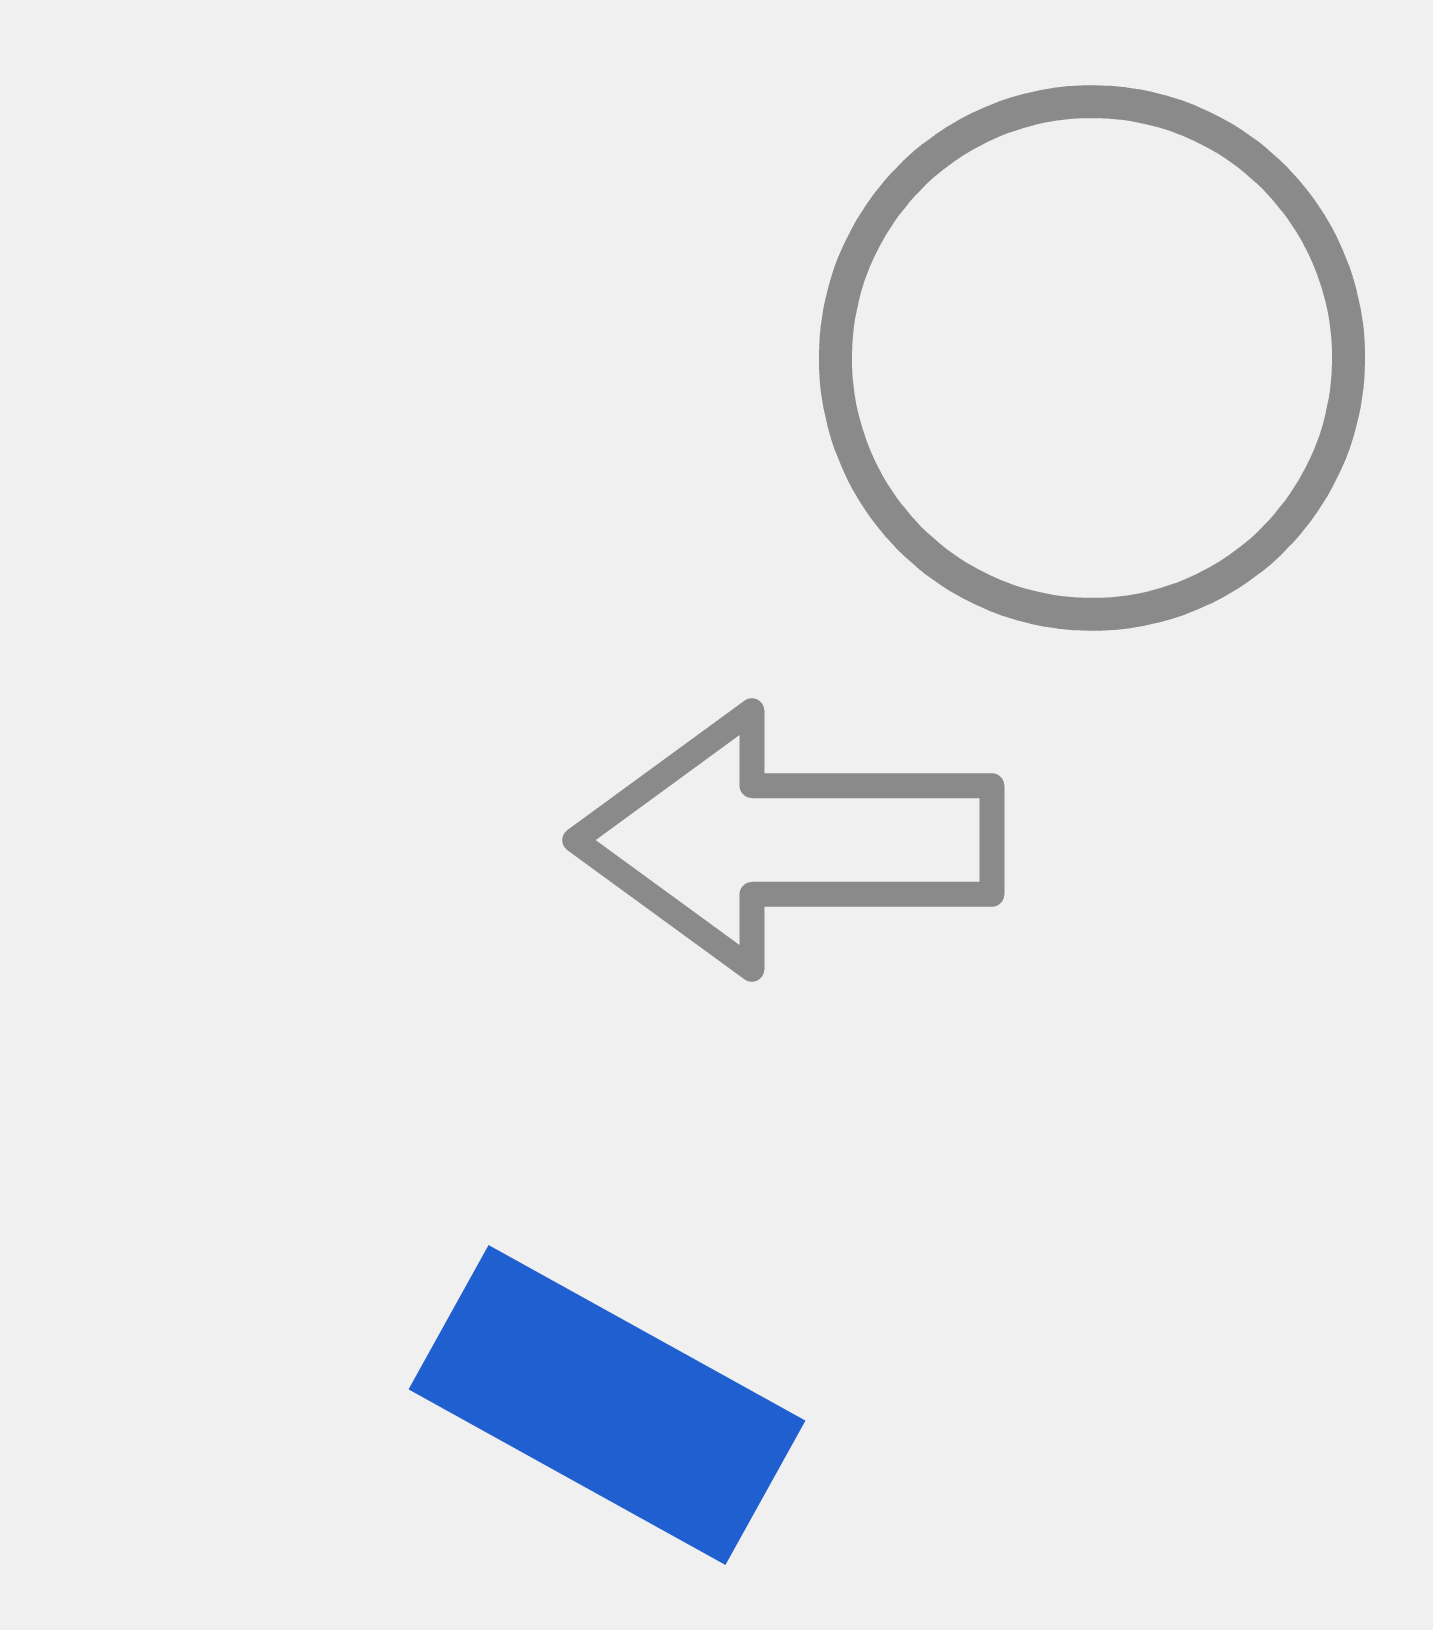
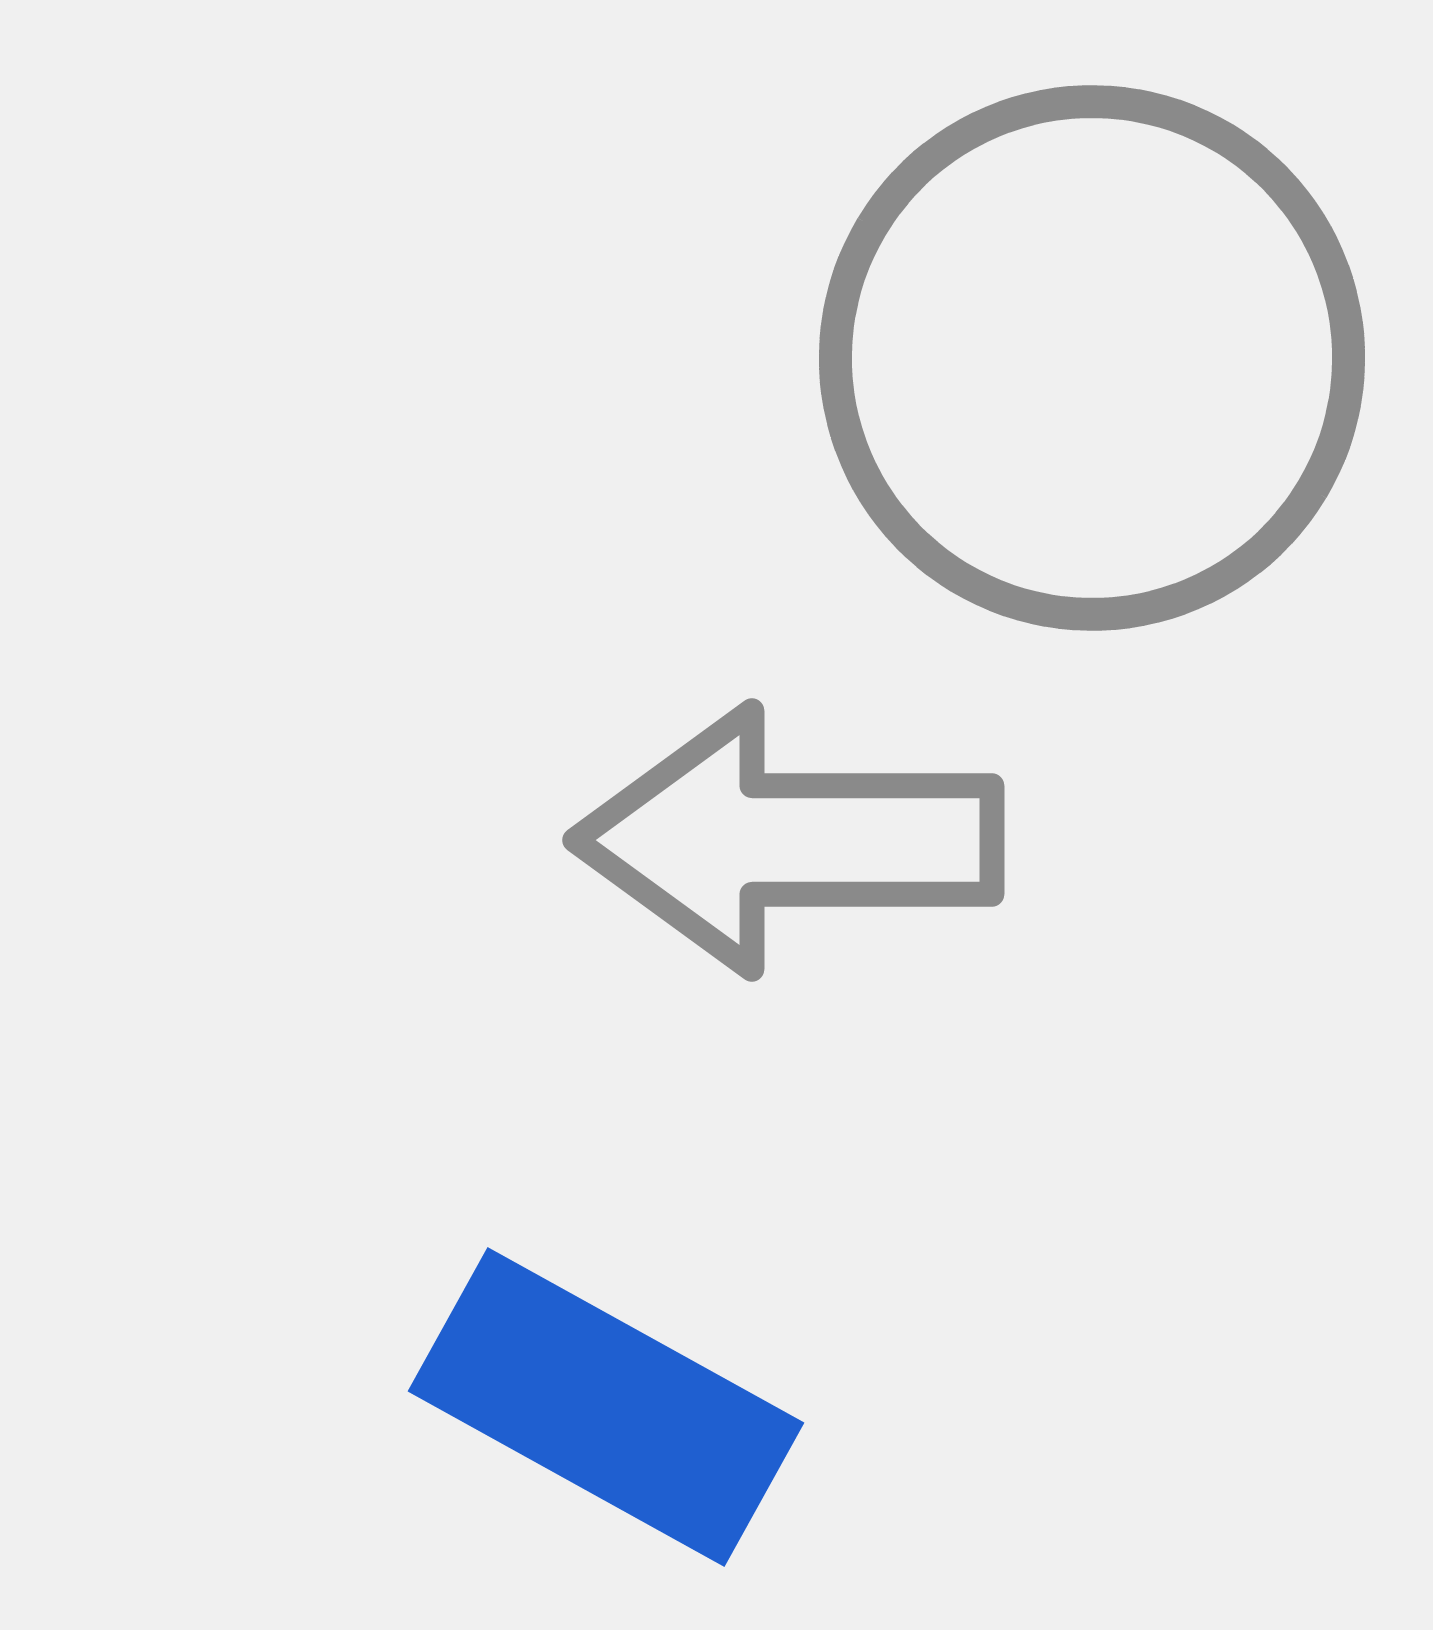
blue rectangle: moved 1 px left, 2 px down
